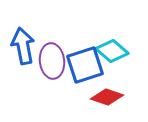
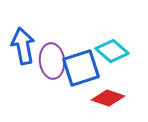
blue square: moved 4 px left, 3 px down
red diamond: moved 1 px right, 1 px down
